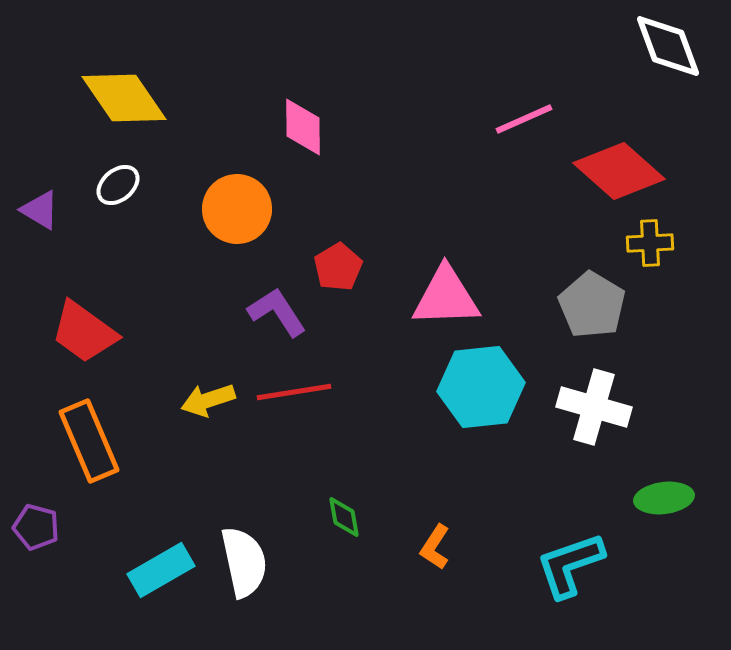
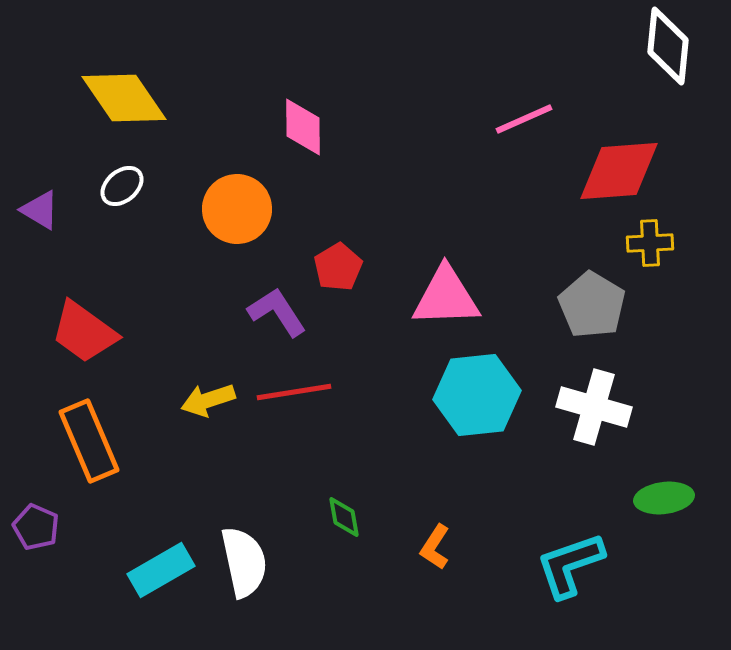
white diamond: rotated 26 degrees clockwise
red diamond: rotated 46 degrees counterclockwise
white ellipse: moved 4 px right, 1 px down
cyan hexagon: moved 4 px left, 8 px down
purple pentagon: rotated 9 degrees clockwise
